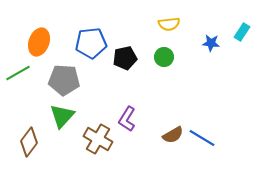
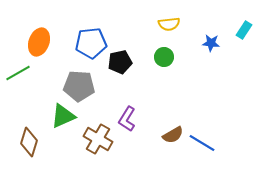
cyan rectangle: moved 2 px right, 2 px up
black pentagon: moved 5 px left, 4 px down
gray pentagon: moved 15 px right, 6 px down
green triangle: moved 1 px right; rotated 24 degrees clockwise
blue line: moved 5 px down
brown diamond: rotated 20 degrees counterclockwise
